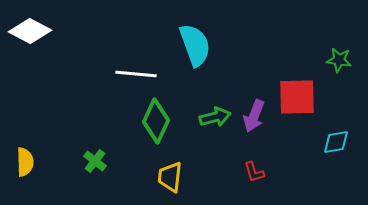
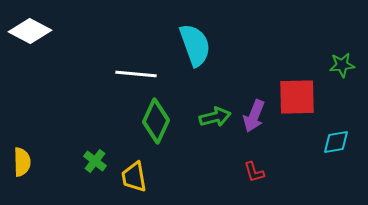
green star: moved 3 px right, 5 px down; rotated 15 degrees counterclockwise
yellow semicircle: moved 3 px left
yellow trapezoid: moved 36 px left; rotated 16 degrees counterclockwise
